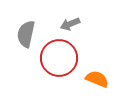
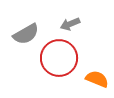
gray semicircle: rotated 132 degrees counterclockwise
